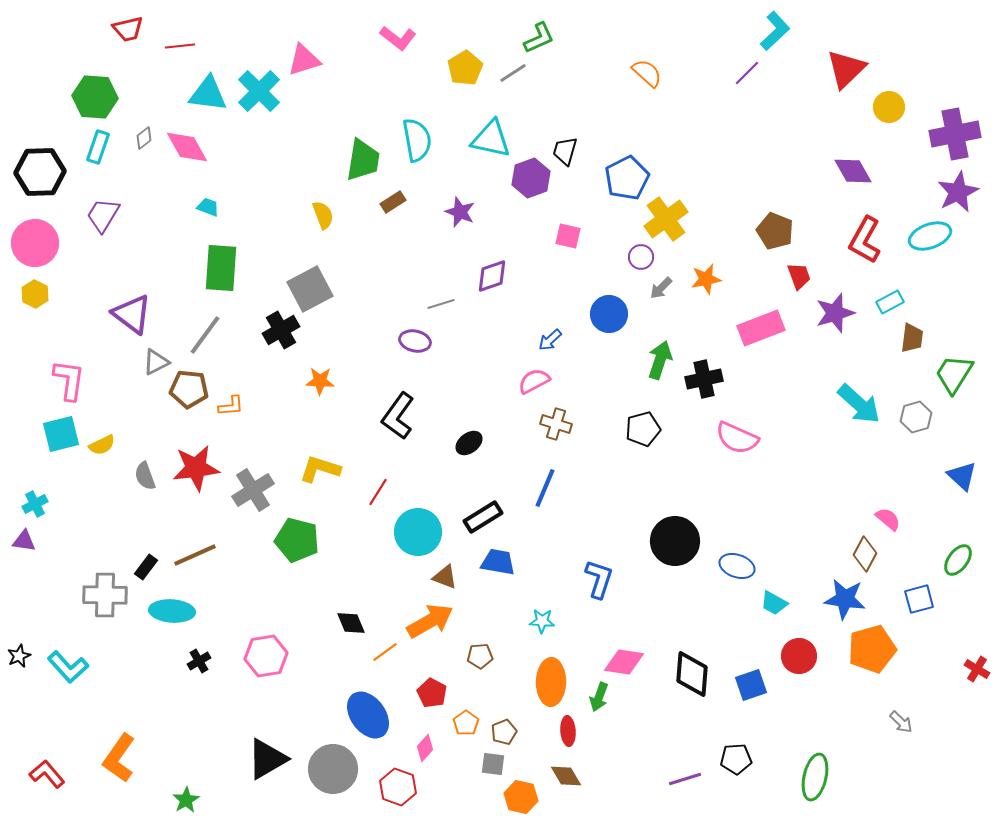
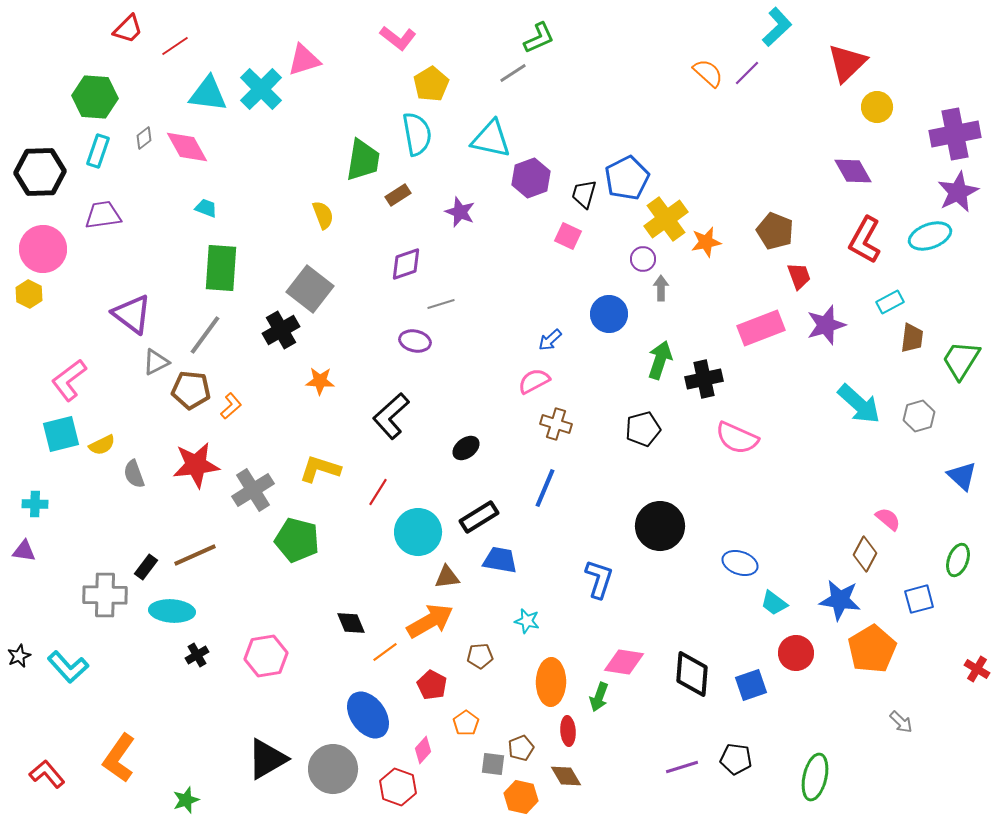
red trapezoid at (128, 29): rotated 32 degrees counterclockwise
cyan L-shape at (775, 31): moved 2 px right, 4 px up
red line at (180, 46): moved 5 px left; rotated 28 degrees counterclockwise
yellow pentagon at (465, 68): moved 34 px left, 16 px down
red triangle at (846, 69): moved 1 px right, 6 px up
orange semicircle at (647, 73): moved 61 px right
cyan cross at (259, 91): moved 2 px right, 2 px up
yellow circle at (889, 107): moved 12 px left
cyan semicircle at (417, 140): moved 6 px up
cyan rectangle at (98, 147): moved 4 px down
black trapezoid at (565, 151): moved 19 px right, 43 px down
brown rectangle at (393, 202): moved 5 px right, 7 px up
cyan trapezoid at (208, 207): moved 2 px left, 1 px down
purple trapezoid at (103, 215): rotated 51 degrees clockwise
pink square at (568, 236): rotated 12 degrees clockwise
pink circle at (35, 243): moved 8 px right, 6 px down
purple circle at (641, 257): moved 2 px right, 2 px down
purple diamond at (492, 276): moved 86 px left, 12 px up
orange star at (706, 279): moved 37 px up
gray arrow at (661, 288): rotated 135 degrees clockwise
gray square at (310, 289): rotated 24 degrees counterclockwise
yellow hexagon at (35, 294): moved 6 px left
purple star at (835, 313): moved 9 px left, 12 px down
green trapezoid at (954, 374): moved 7 px right, 14 px up
pink L-shape at (69, 380): rotated 135 degrees counterclockwise
brown pentagon at (189, 389): moved 2 px right, 1 px down
orange L-shape at (231, 406): rotated 36 degrees counterclockwise
black L-shape at (398, 416): moved 7 px left; rotated 12 degrees clockwise
gray hexagon at (916, 417): moved 3 px right, 1 px up
black ellipse at (469, 443): moved 3 px left, 5 px down
red star at (196, 468): moved 3 px up
gray semicircle at (145, 476): moved 11 px left, 2 px up
cyan cross at (35, 504): rotated 30 degrees clockwise
black rectangle at (483, 517): moved 4 px left
purple triangle at (24, 541): moved 10 px down
black circle at (675, 541): moved 15 px left, 15 px up
green ellipse at (958, 560): rotated 16 degrees counterclockwise
blue trapezoid at (498, 562): moved 2 px right, 2 px up
blue ellipse at (737, 566): moved 3 px right, 3 px up
brown triangle at (445, 577): moved 2 px right; rotated 28 degrees counterclockwise
blue star at (845, 599): moved 5 px left, 1 px down
cyan trapezoid at (774, 603): rotated 8 degrees clockwise
cyan star at (542, 621): moved 15 px left; rotated 10 degrees clockwise
orange pentagon at (872, 649): rotated 15 degrees counterclockwise
red circle at (799, 656): moved 3 px left, 3 px up
black cross at (199, 661): moved 2 px left, 6 px up
red pentagon at (432, 693): moved 8 px up
brown pentagon at (504, 732): moved 17 px right, 16 px down
pink diamond at (425, 748): moved 2 px left, 2 px down
black pentagon at (736, 759): rotated 12 degrees clockwise
purple line at (685, 779): moved 3 px left, 12 px up
green star at (186, 800): rotated 12 degrees clockwise
